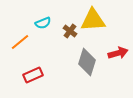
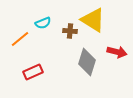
yellow triangle: rotated 36 degrees clockwise
brown cross: rotated 32 degrees counterclockwise
orange line: moved 3 px up
red arrow: moved 1 px left, 1 px up; rotated 30 degrees clockwise
red rectangle: moved 3 px up
